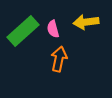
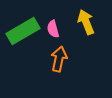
yellow arrow: rotated 75 degrees clockwise
green rectangle: rotated 12 degrees clockwise
